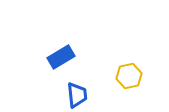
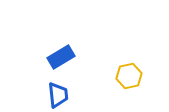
blue trapezoid: moved 19 px left
